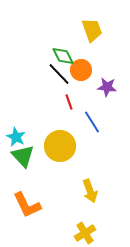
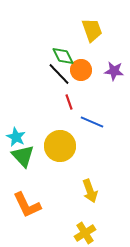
purple star: moved 7 px right, 16 px up
blue line: rotated 35 degrees counterclockwise
